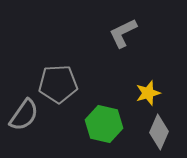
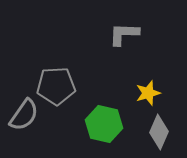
gray L-shape: moved 1 px right, 1 px down; rotated 28 degrees clockwise
gray pentagon: moved 2 px left, 2 px down
